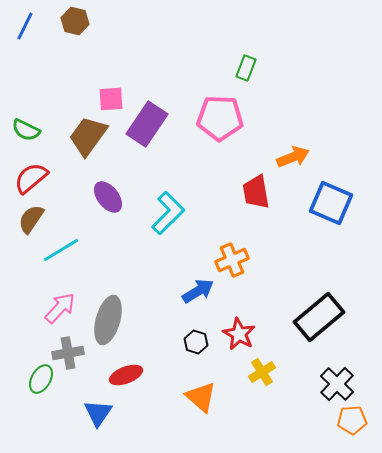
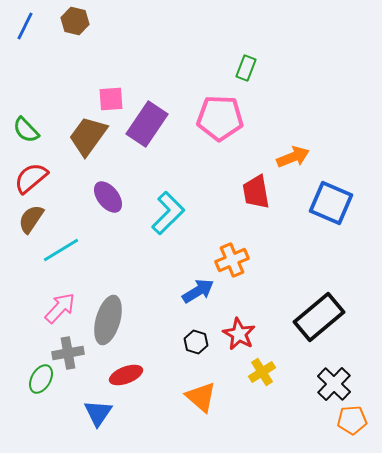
green semicircle: rotated 20 degrees clockwise
black cross: moved 3 px left
